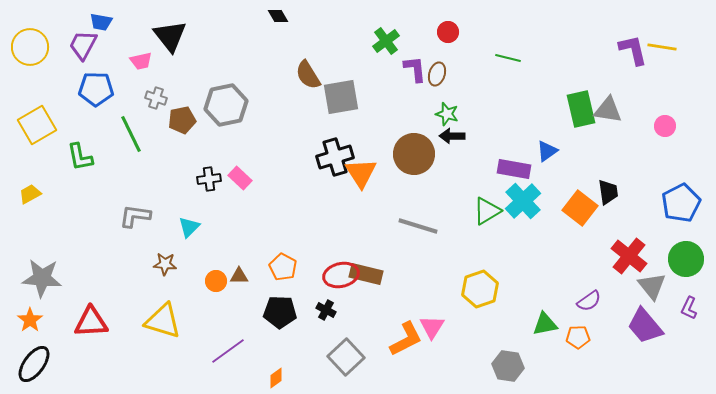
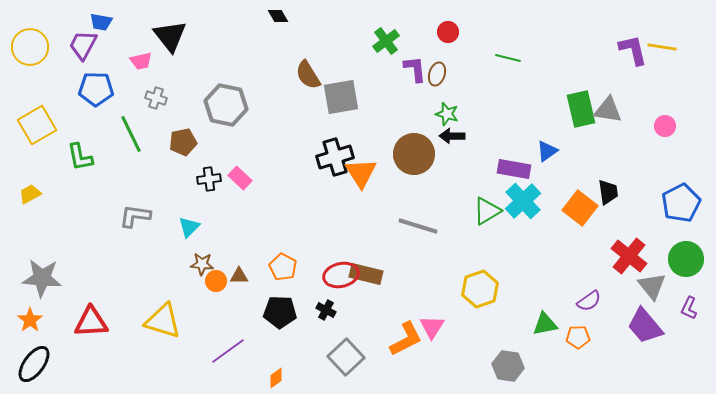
gray hexagon at (226, 105): rotated 24 degrees clockwise
brown pentagon at (182, 120): moved 1 px right, 22 px down
brown star at (165, 264): moved 37 px right
